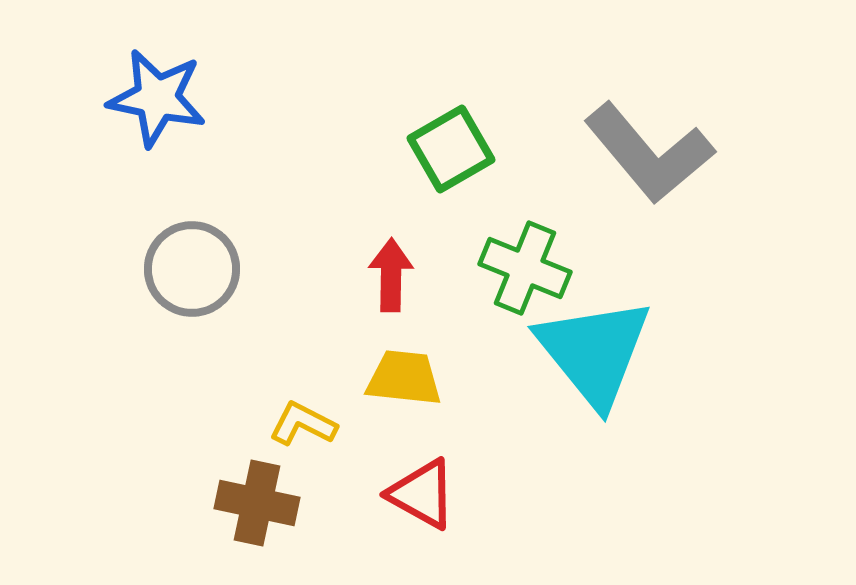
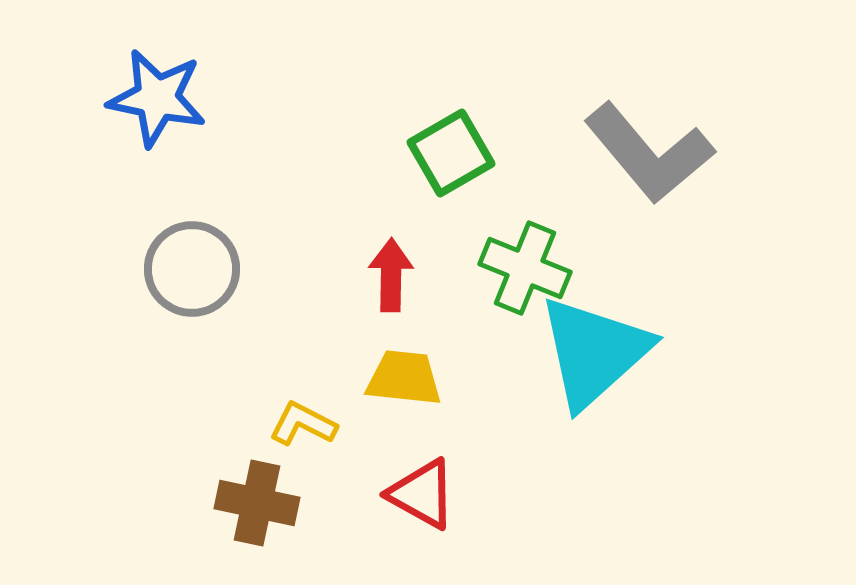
green square: moved 4 px down
cyan triangle: rotated 27 degrees clockwise
